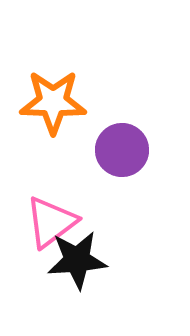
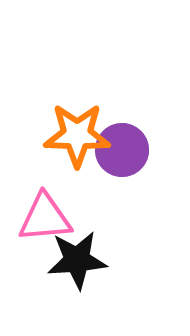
orange star: moved 24 px right, 33 px down
pink triangle: moved 6 px left, 4 px up; rotated 32 degrees clockwise
